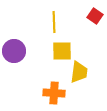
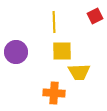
red square: rotated 28 degrees clockwise
purple circle: moved 2 px right, 1 px down
yellow trapezoid: rotated 80 degrees clockwise
